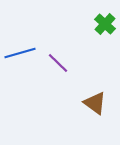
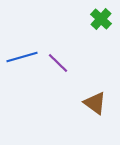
green cross: moved 4 px left, 5 px up
blue line: moved 2 px right, 4 px down
